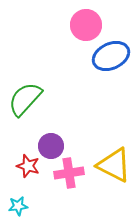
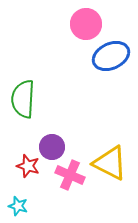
pink circle: moved 1 px up
green semicircle: moved 2 px left; rotated 39 degrees counterclockwise
purple circle: moved 1 px right, 1 px down
yellow triangle: moved 4 px left, 2 px up
pink cross: moved 1 px right, 2 px down; rotated 32 degrees clockwise
cyan star: rotated 24 degrees clockwise
